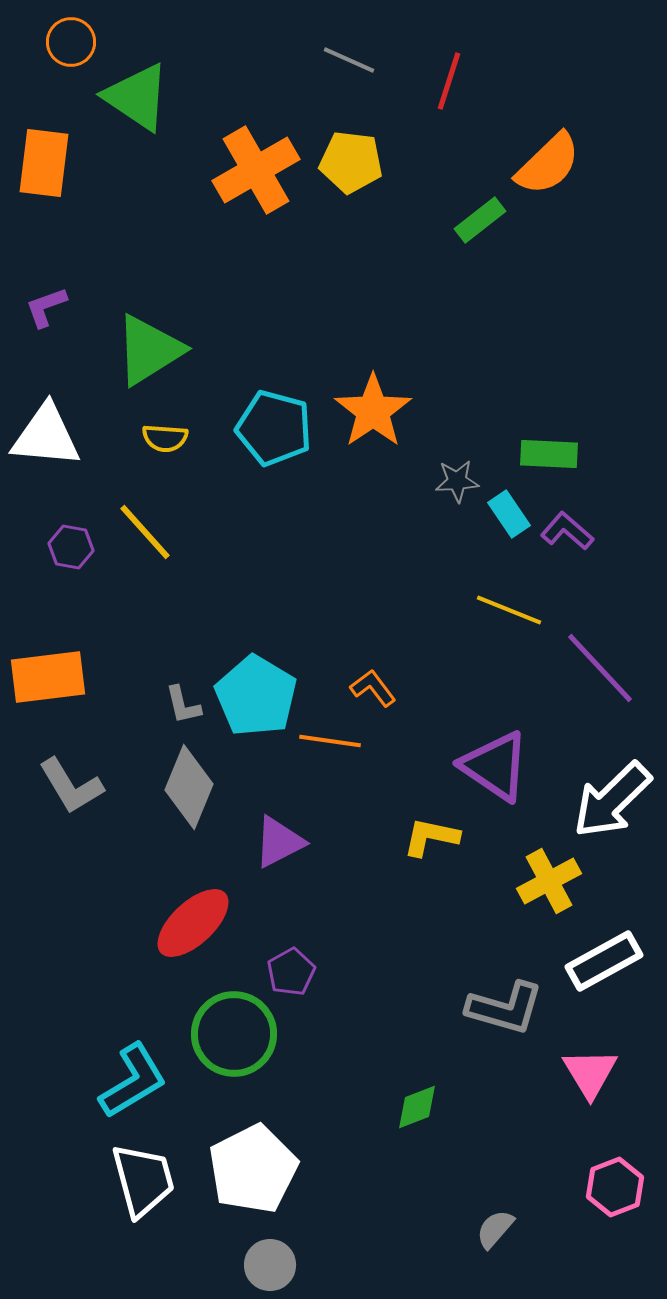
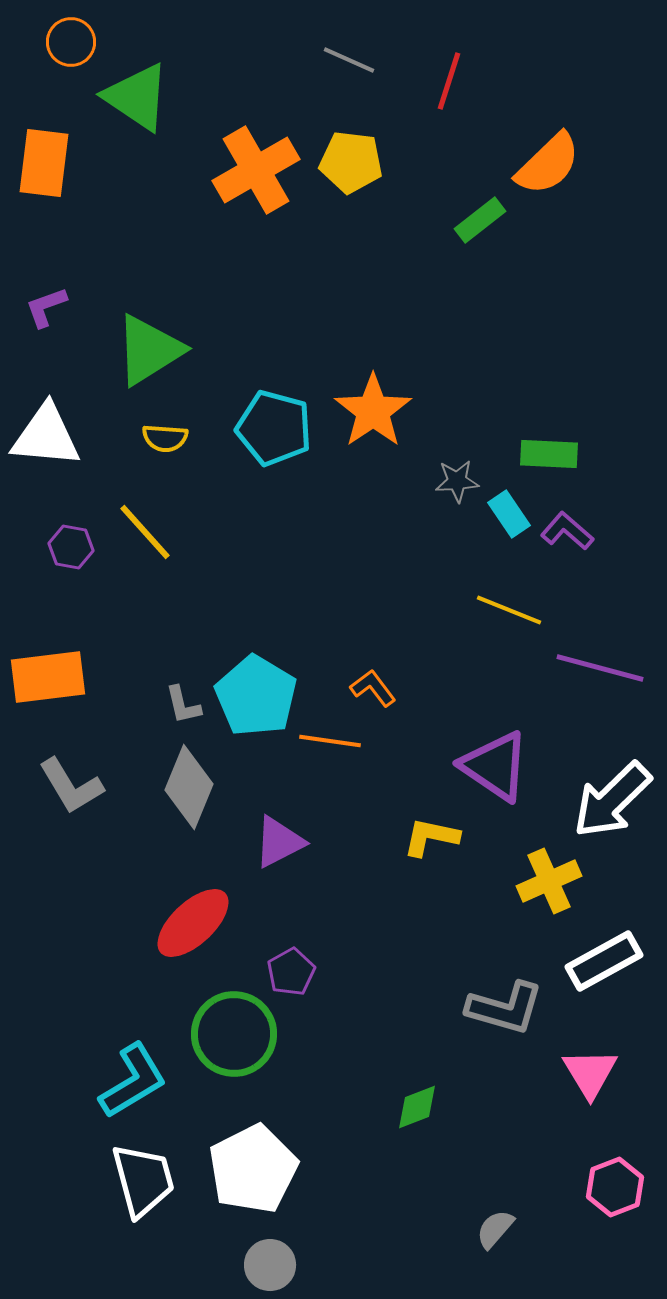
purple line at (600, 668): rotated 32 degrees counterclockwise
yellow cross at (549, 881): rotated 4 degrees clockwise
